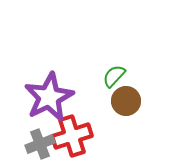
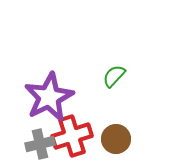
brown circle: moved 10 px left, 38 px down
gray cross: rotated 8 degrees clockwise
